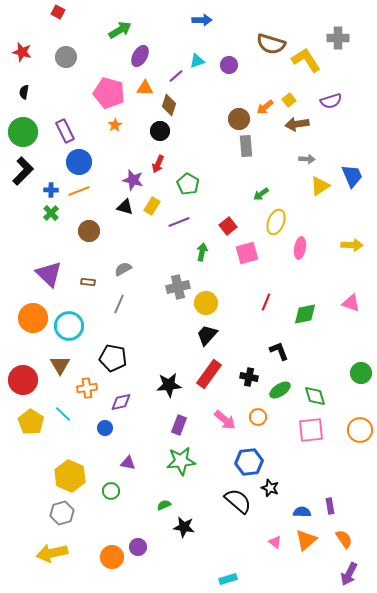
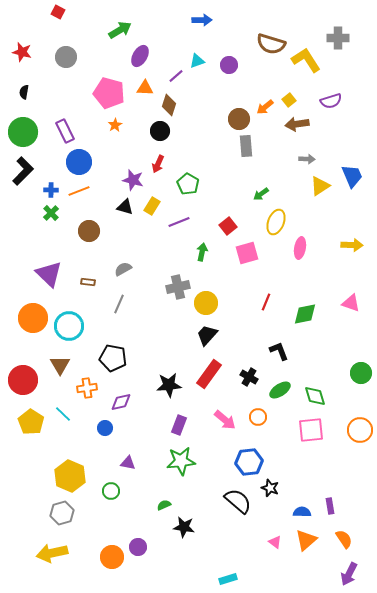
black cross at (249, 377): rotated 18 degrees clockwise
